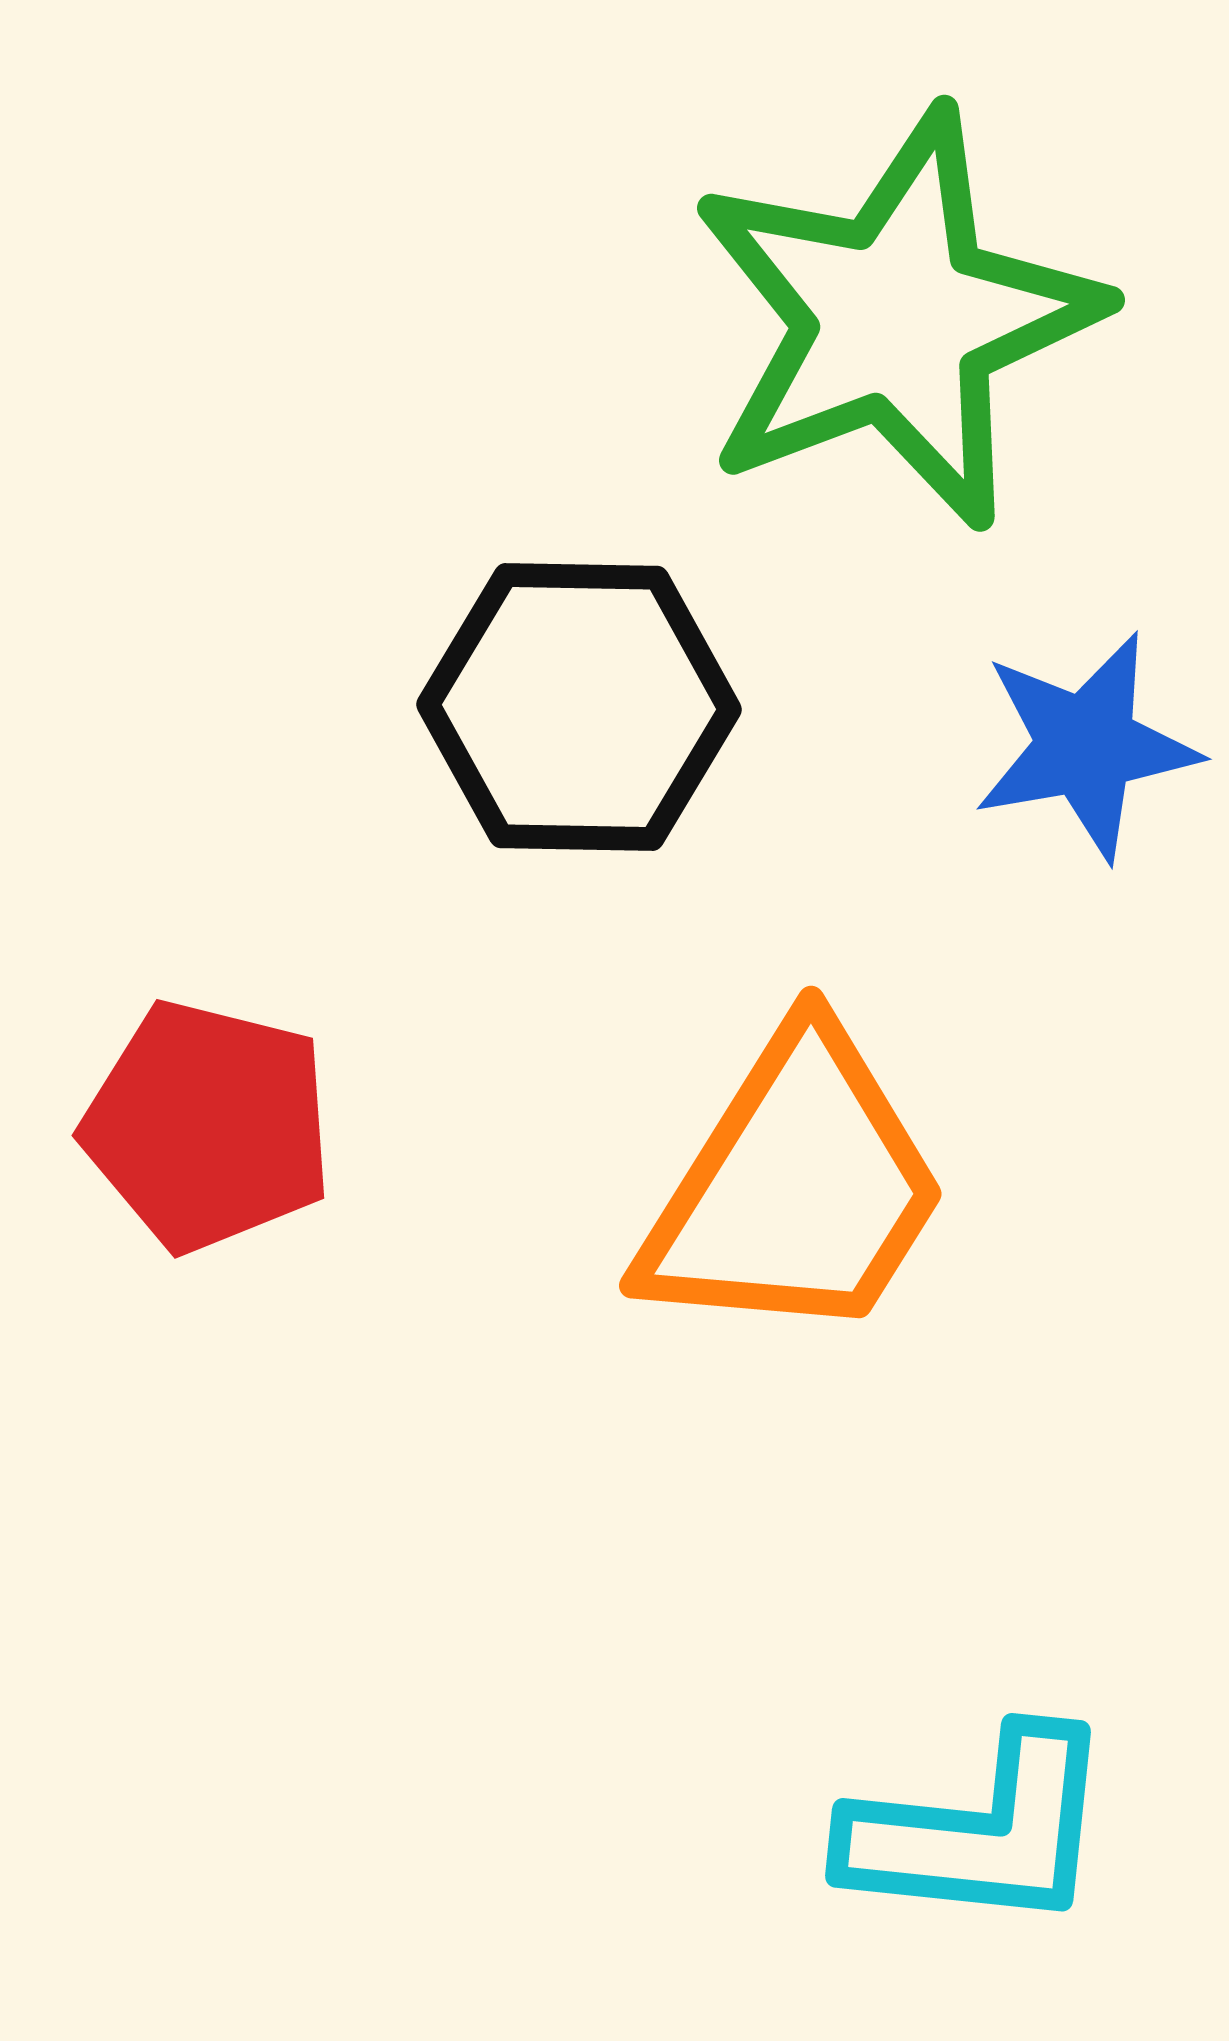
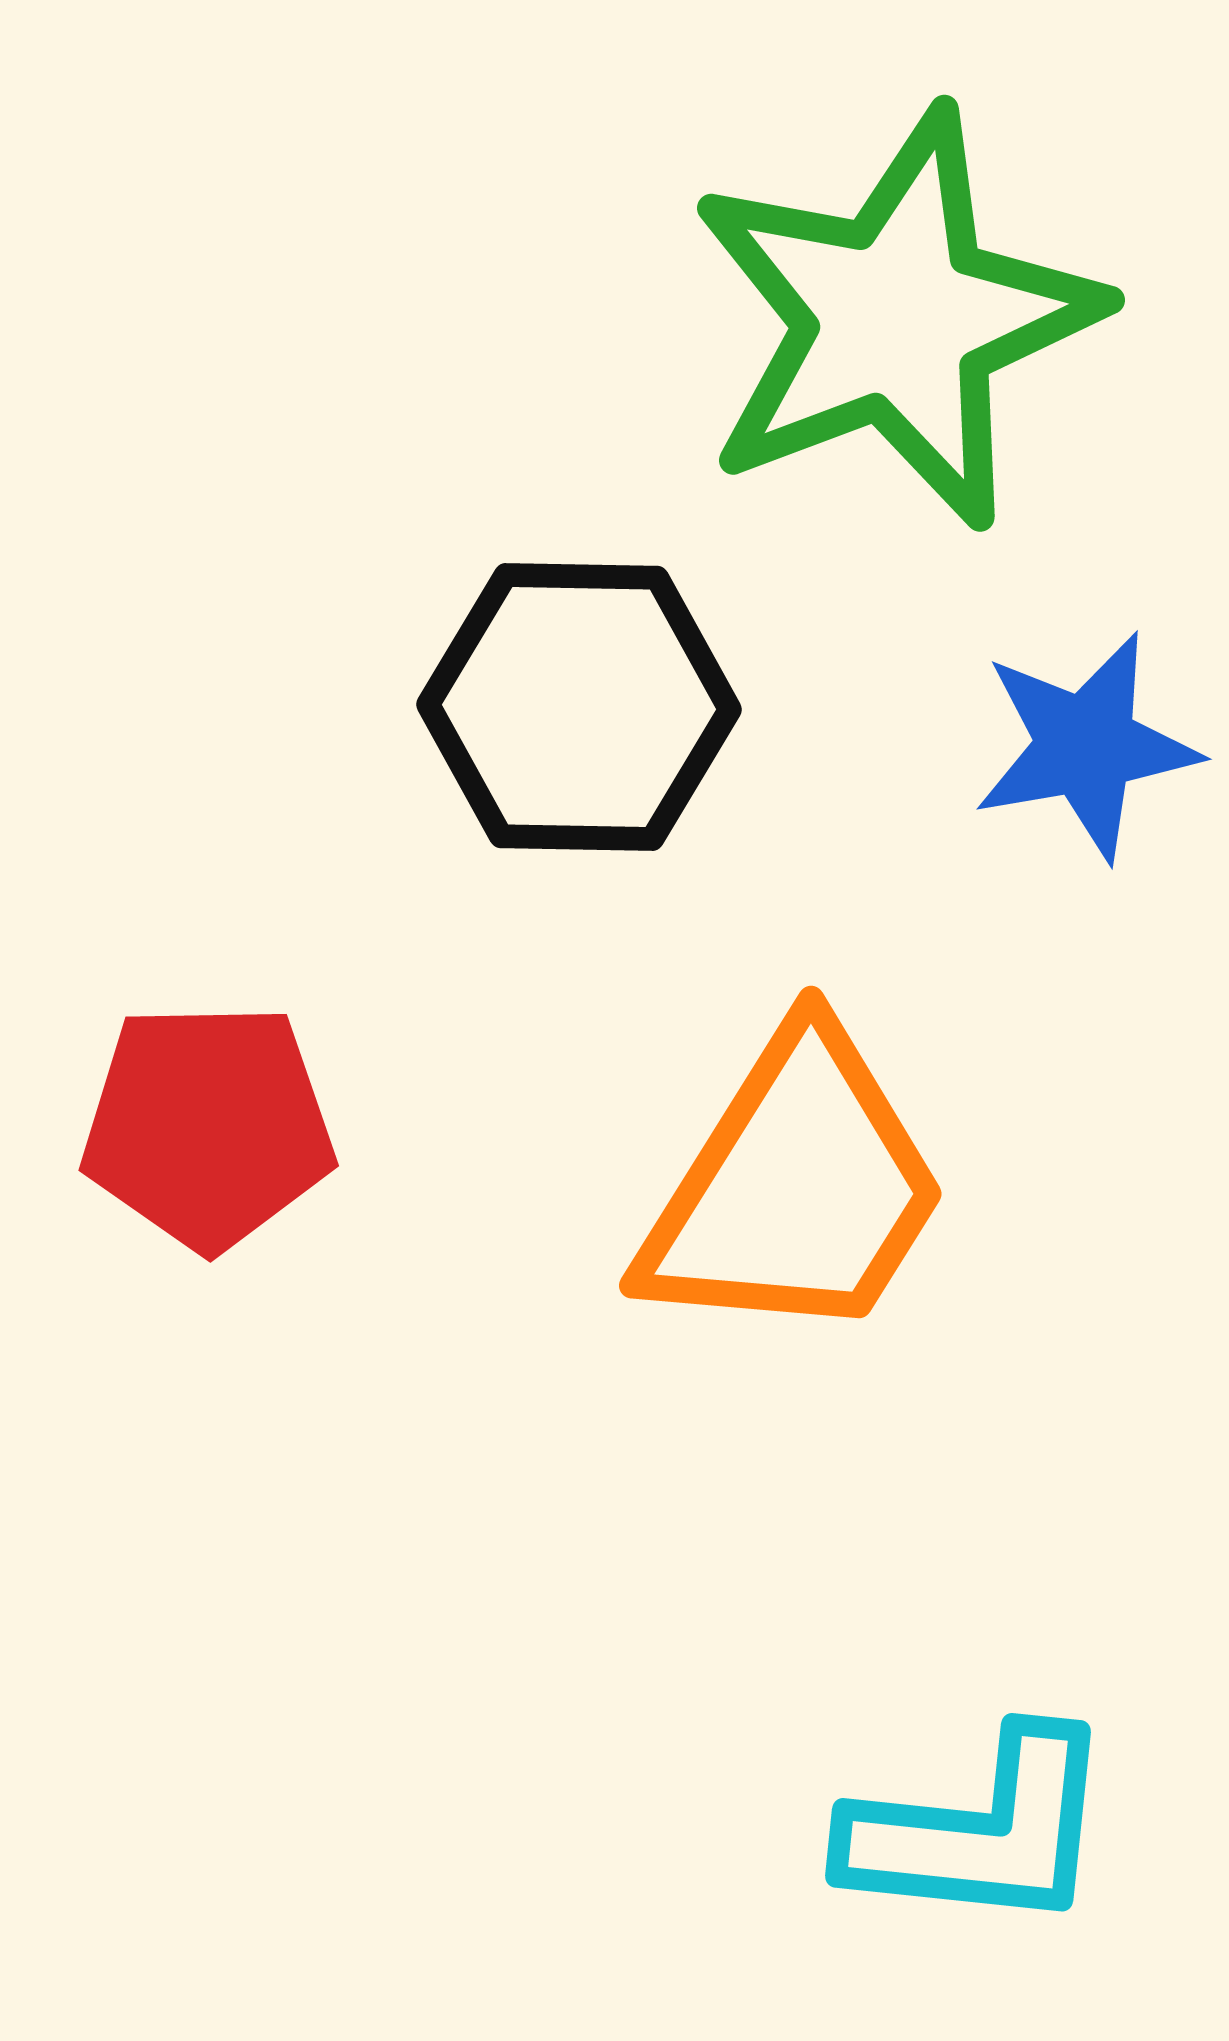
red pentagon: rotated 15 degrees counterclockwise
